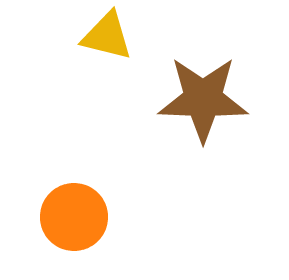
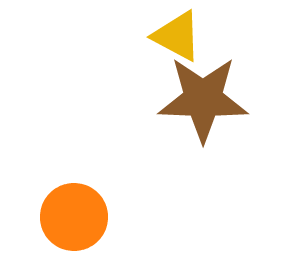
yellow triangle: moved 70 px right; rotated 14 degrees clockwise
